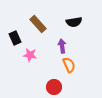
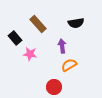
black semicircle: moved 2 px right, 1 px down
black rectangle: rotated 16 degrees counterclockwise
pink star: moved 1 px up
orange semicircle: rotated 98 degrees counterclockwise
